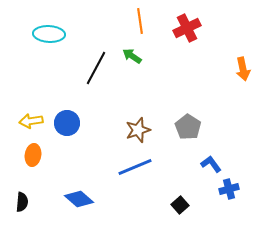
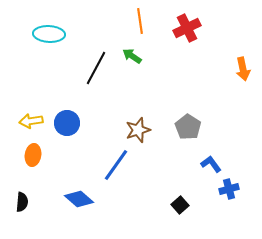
blue line: moved 19 px left, 2 px up; rotated 32 degrees counterclockwise
